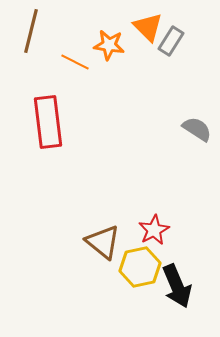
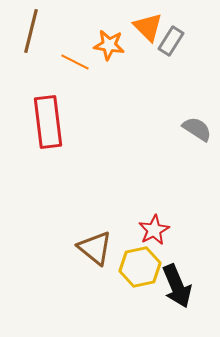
brown triangle: moved 8 px left, 6 px down
